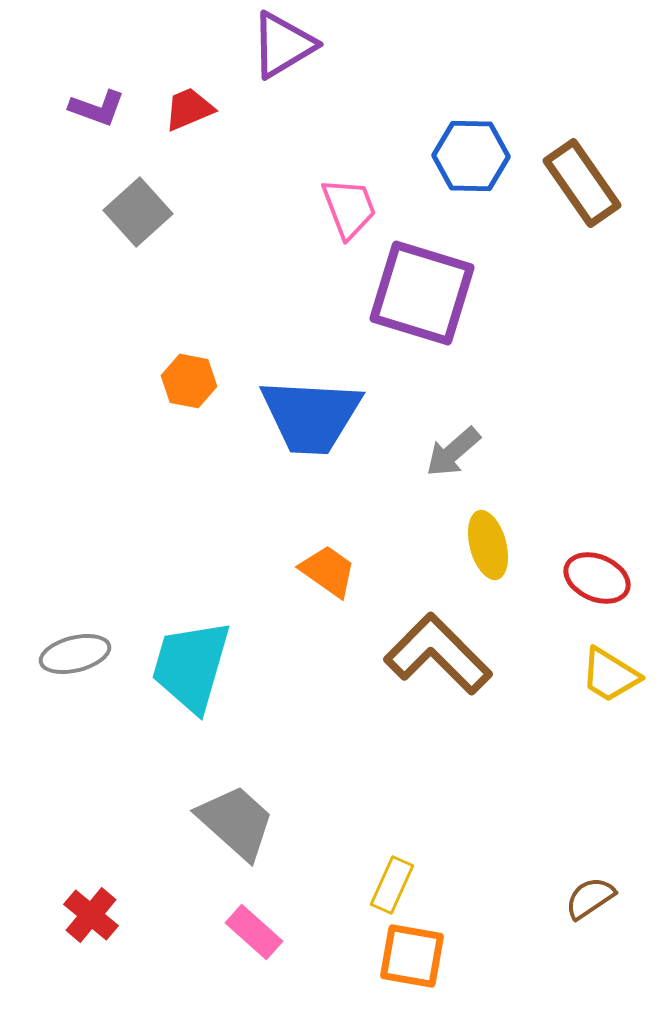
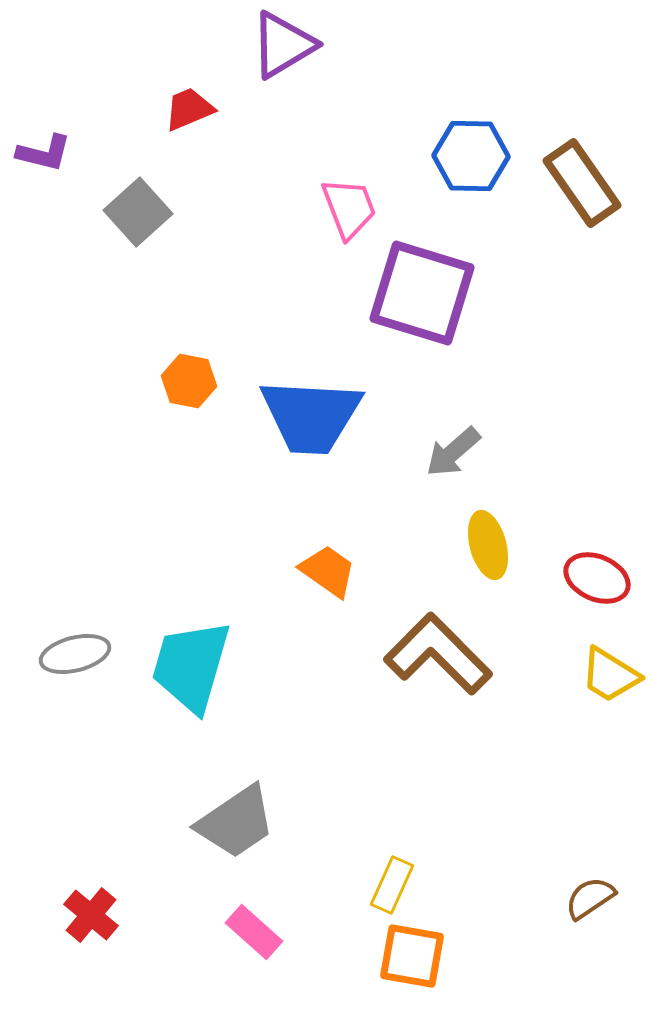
purple L-shape: moved 53 px left, 45 px down; rotated 6 degrees counterclockwise
gray trapezoid: rotated 104 degrees clockwise
